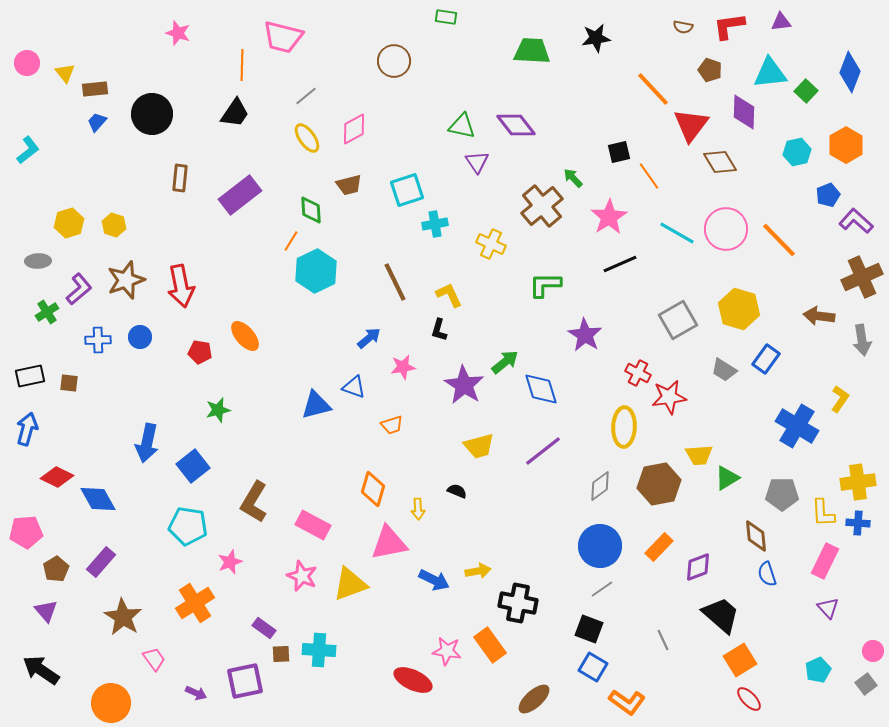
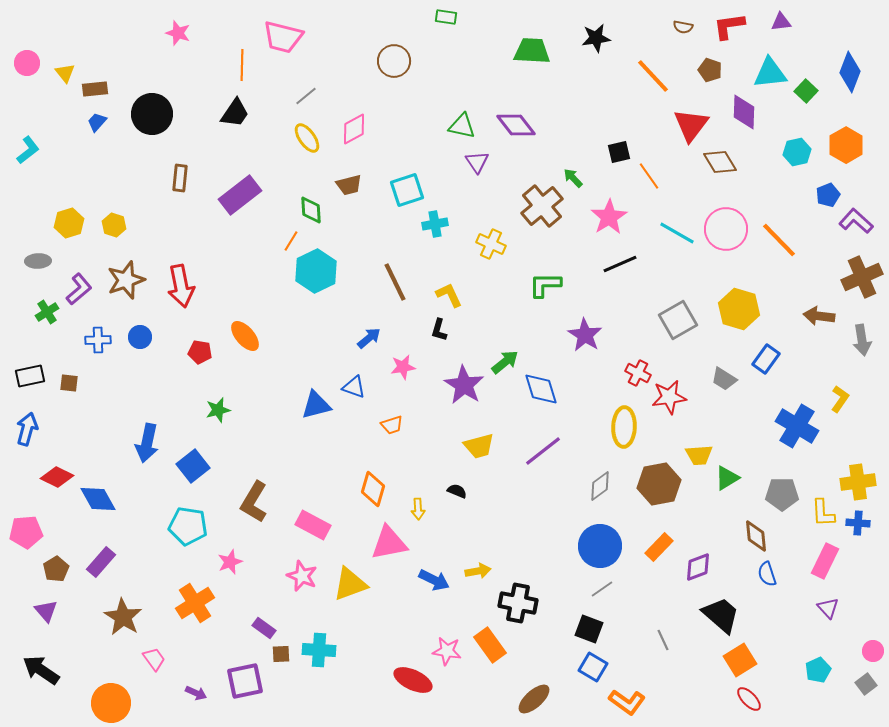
orange line at (653, 89): moved 13 px up
gray trapezoid at (724, 370): moved 9 px down
